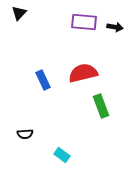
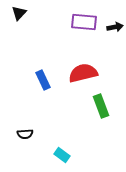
black arrow: rotated 21 degrees counterclockwise
